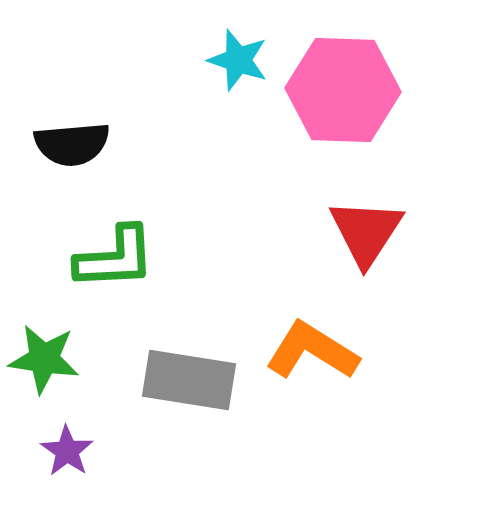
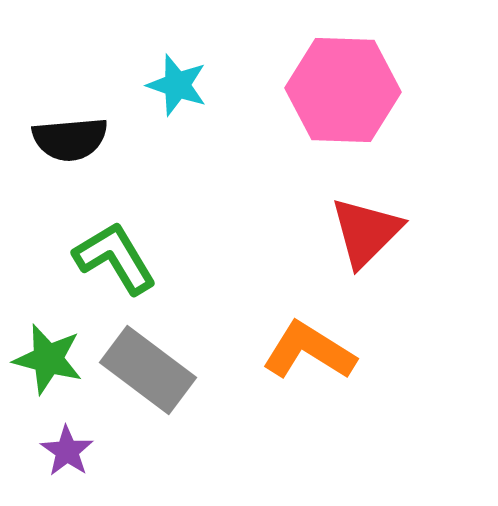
cyan star: moved 61 px left, 25 px down
black semicircle: moved 2 px left, 5 px up
red triangle: rotated 12 degrees clockwise
green L-shape: rotated 118 degrees counterclockwise
orange L-shape: moved 3 px left
green star: moved 4 px right; rotated 6 degrees clockwise
gray rectangle: moved 41 px left, 10 px up; rotated 28 degrees clockwise
